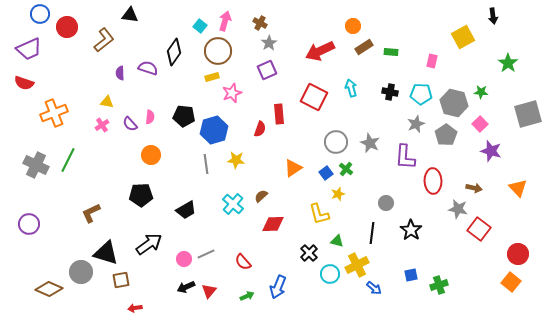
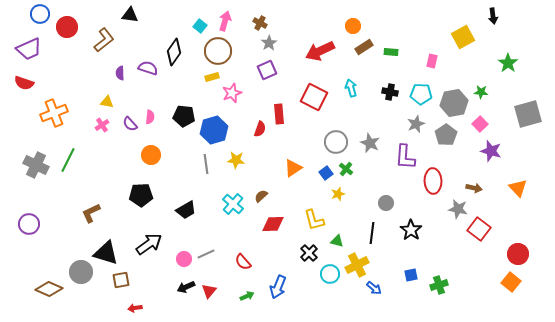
gray hexagon at (454, 103): rotated 24 degrees counterclockwise
yellow L-shape at (319, 214): moved 5 px left, 6 px down
